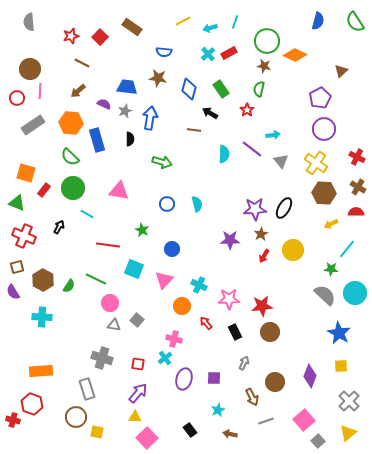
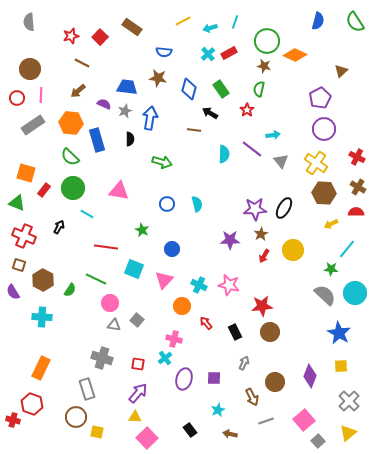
pink line at (40, 91): moved 1 px right, 4 px down
red line at (108, 245): moved 2 px left, 2 px down
brown square at (17, 267): moved 2 px right, 2 px up; rotated 32 degrees clockwise
green semicircle at (69, 286): moved 1 px right, 4 px down
pink star at (229, 299): moved 14 px up; rotated 15 degrees clockwise
orange rectangle at (41, 371): moved 3 px up; rotated 60 degrees counterclockwise
